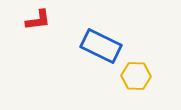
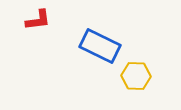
blue rectangle: moved 1 px left
